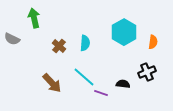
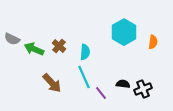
green arrow: moved 31 px down; rotated 54 degrees counterclockwise
cyan semicircle: moved 9 px down
black cross: moved 4 px left, 17 px down
cyan line: rotated 25 degrees clockwise
purple line: rotated 32 degrees clockwise
